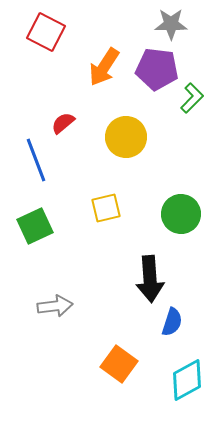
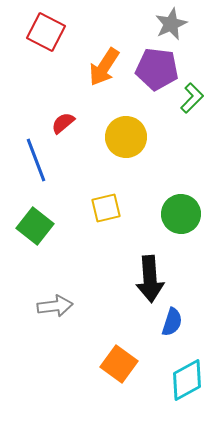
gray star: rotated 24 degrees counterclockwise
green square: rotated 27 degrees counterclockwise
